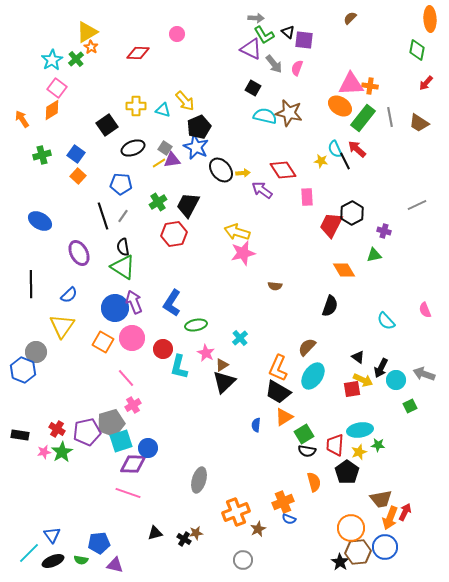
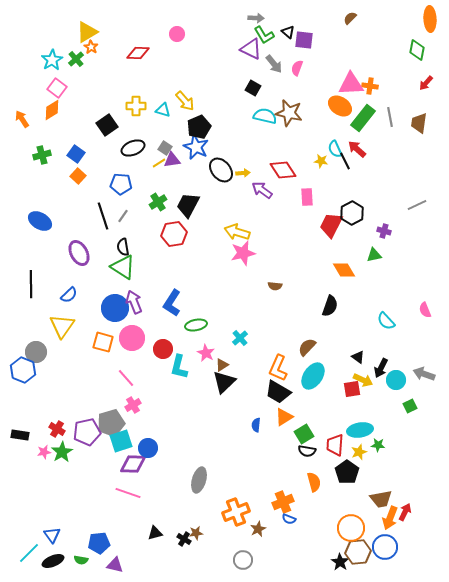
brown trapezoid at (419, 123): rotated 65 degrees clockwise
orange square at (103, 342): rotated 15 degrees counterclockwise
